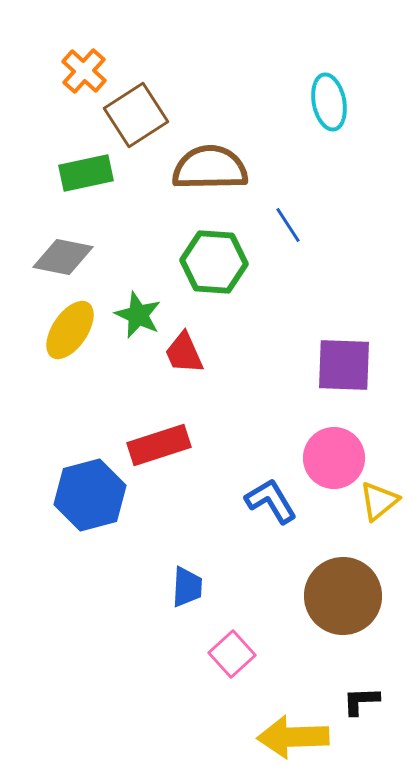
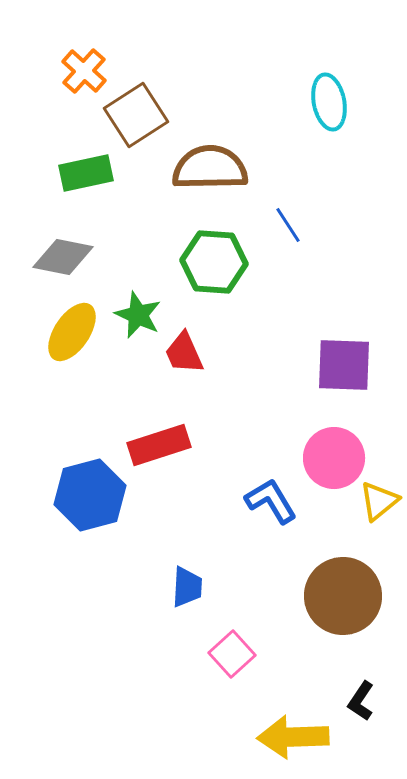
yellow ellipse: moved 2 px right, 2 px down
black L-shape: rotated 54 degrees counterclockwise
